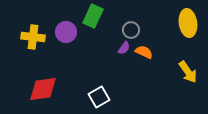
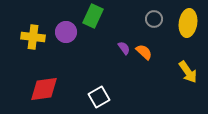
yellow ellipse: rotated 16 degrees clockwise
gray circle: moved 23 px right, 11 px up
purple semicircle: rotated 72 degrees counterclockwise
orange semicircle: rotated 18 degrees clockwise
red diamond: moved 1 px right
